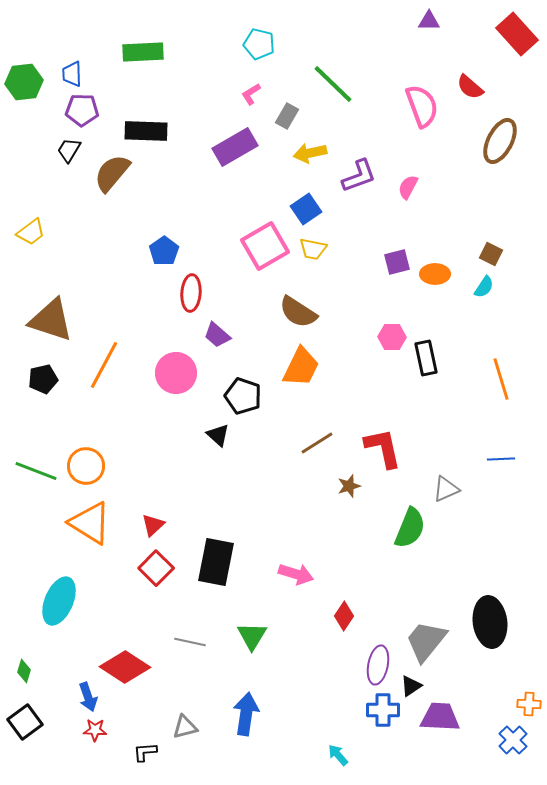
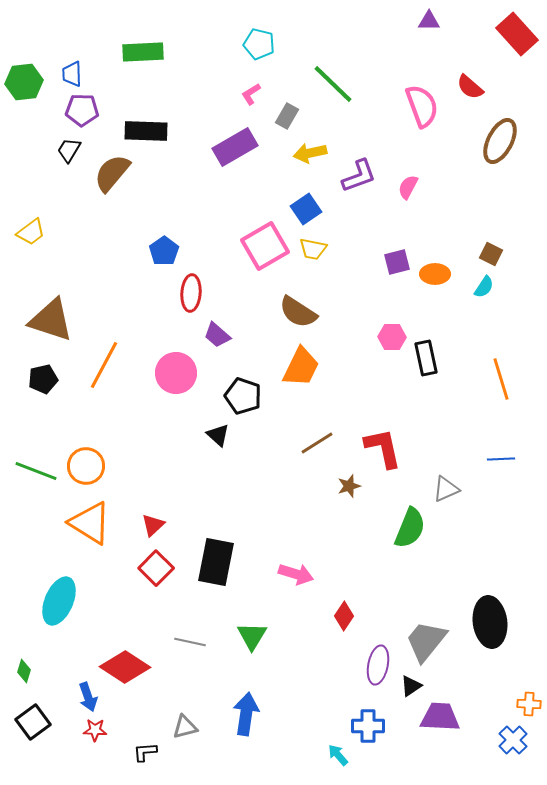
blue cross at (383, 710): moved 15 px left, 16 px down
black square at (25, 722): moved 8 px right
